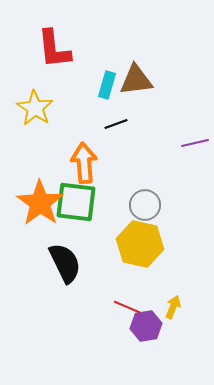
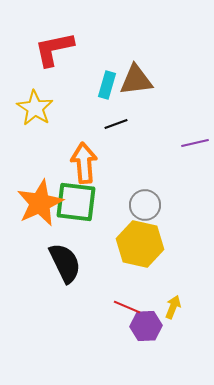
red L-shape: rotated 84 degrees clockwise
orange star: rotated 12 degrees clockwise
purple hexagon: rotated 8 degrees clockwise
